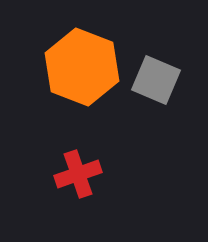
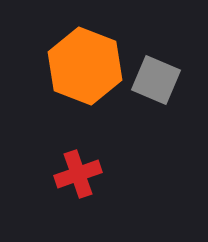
orange hexagon: moved 3 px right, 1 px up
